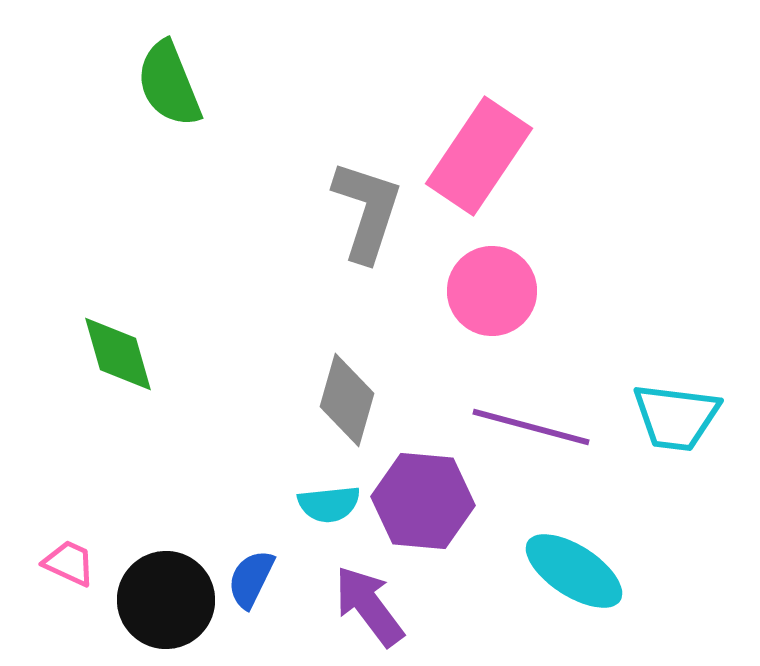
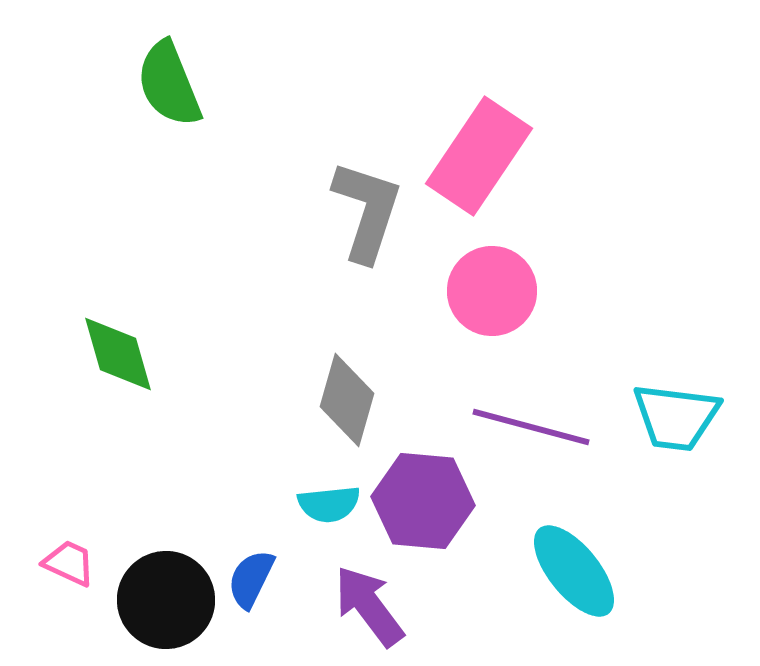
cyan ellipse: rotated 18 degrees clockwise
